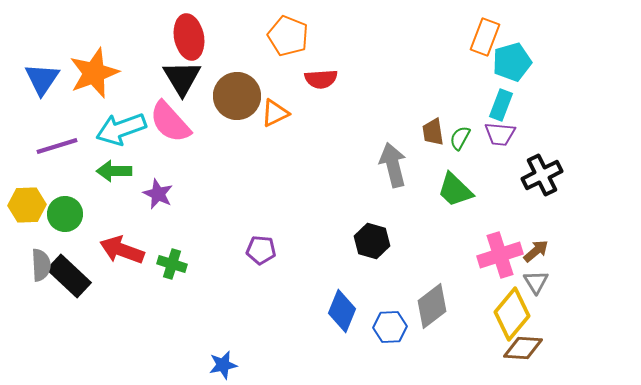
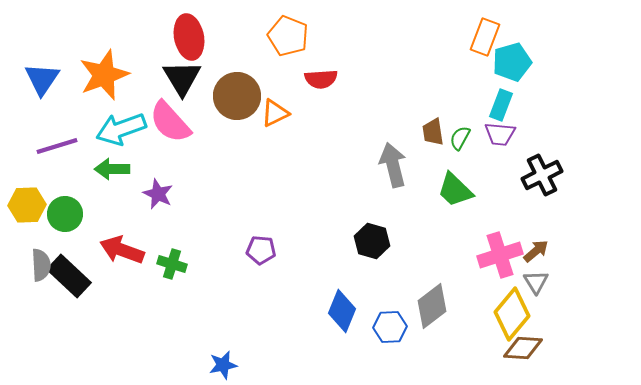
orange star: moved 10 px right, 2 px down
green arrow: moved 2 px left, 2 px up
